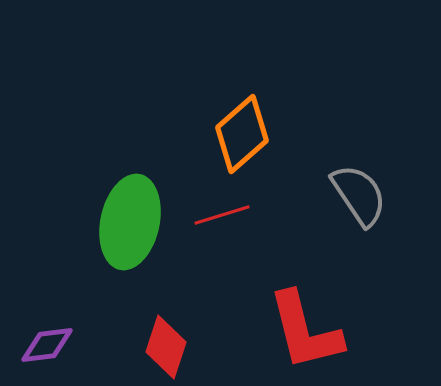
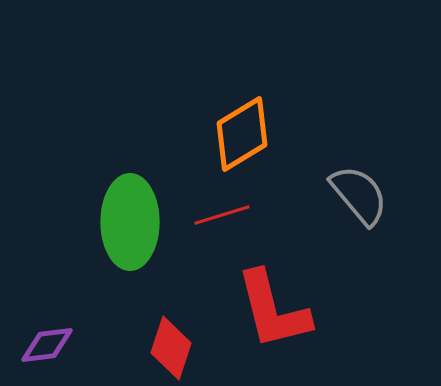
orange diamond: rotated 10 degrees clockwise
gray semicircle: rotated 6 degrees counterclockwise
green ellipse: rotated 12 degrees counterclockwise
red L-shape: moved 32 px left, 21 px up
red diamond: moved 5 px right, 1 px down
